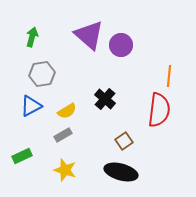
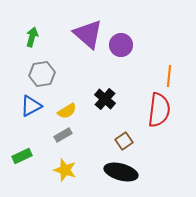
purple triangle: moved 1 px left, 1 px up
